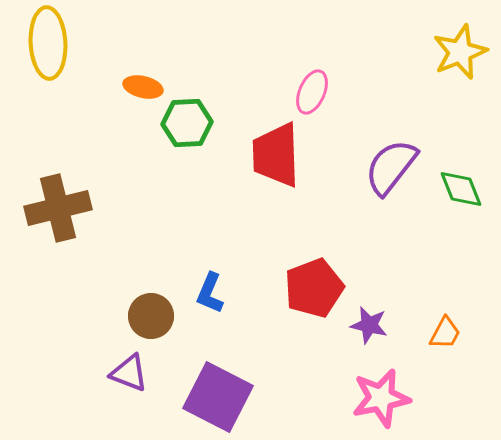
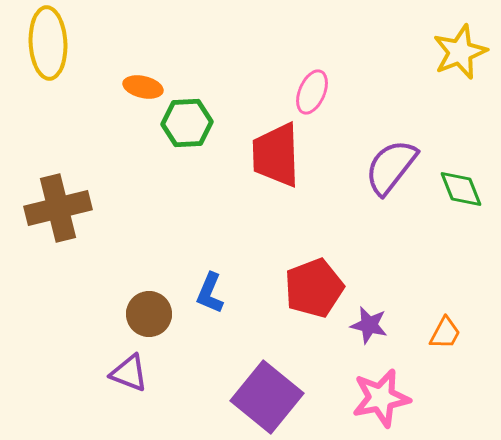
brown circle: moved 2 px left, 2 px up
purple square: moved 49 px right; rotated 12 degrees clockwise
